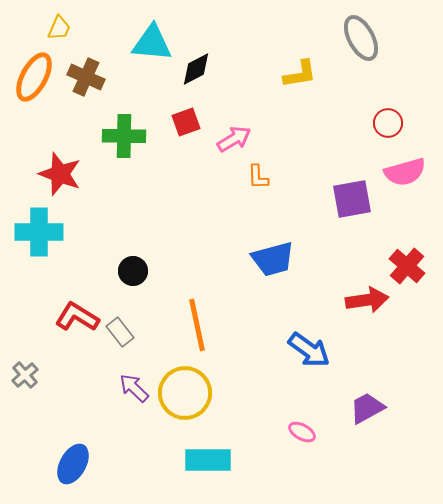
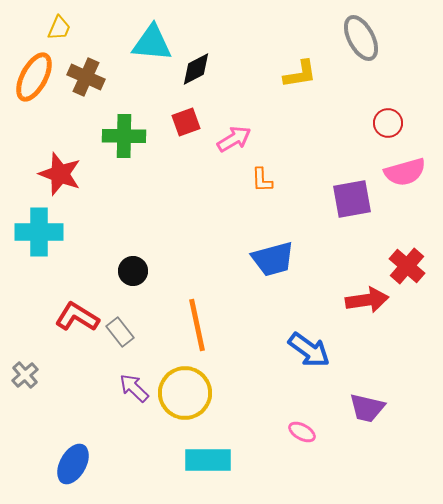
orange L-shape: moved 4 px right, 3 px down
purple trapezoid: rotated 138 degrees counterclockwise
